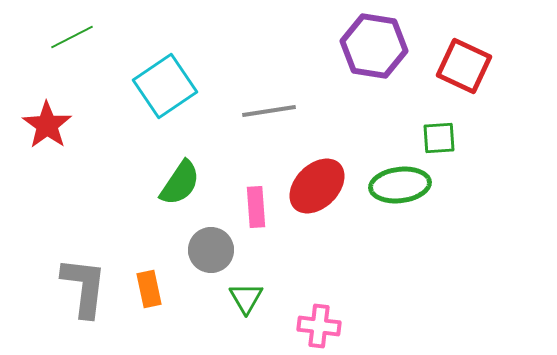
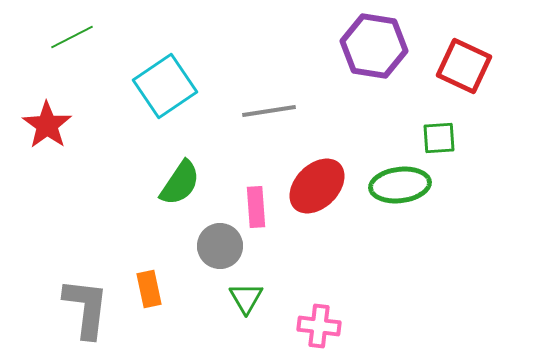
gray circle: moved 9 px right, 4 px up
gray L-shape: moved 2 px right, 21 px down
